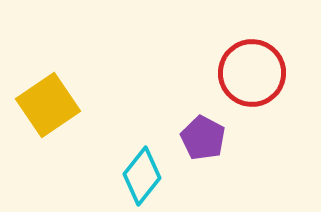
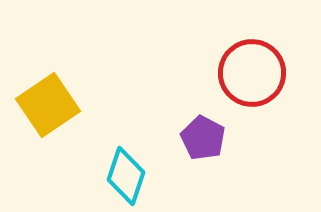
cyan diamond: moved 16 px left; rotated 20 degrees counterclockwise
